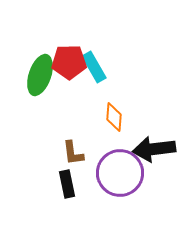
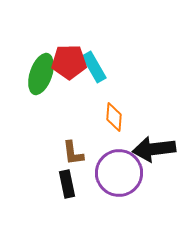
green ellipse: moved 1 px right, 1 px up
purple circle: moved 1 px left
